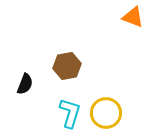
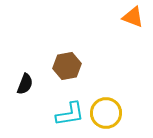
cyan L-shape: moved 1 px down; rotated 64 degrees clockwise
